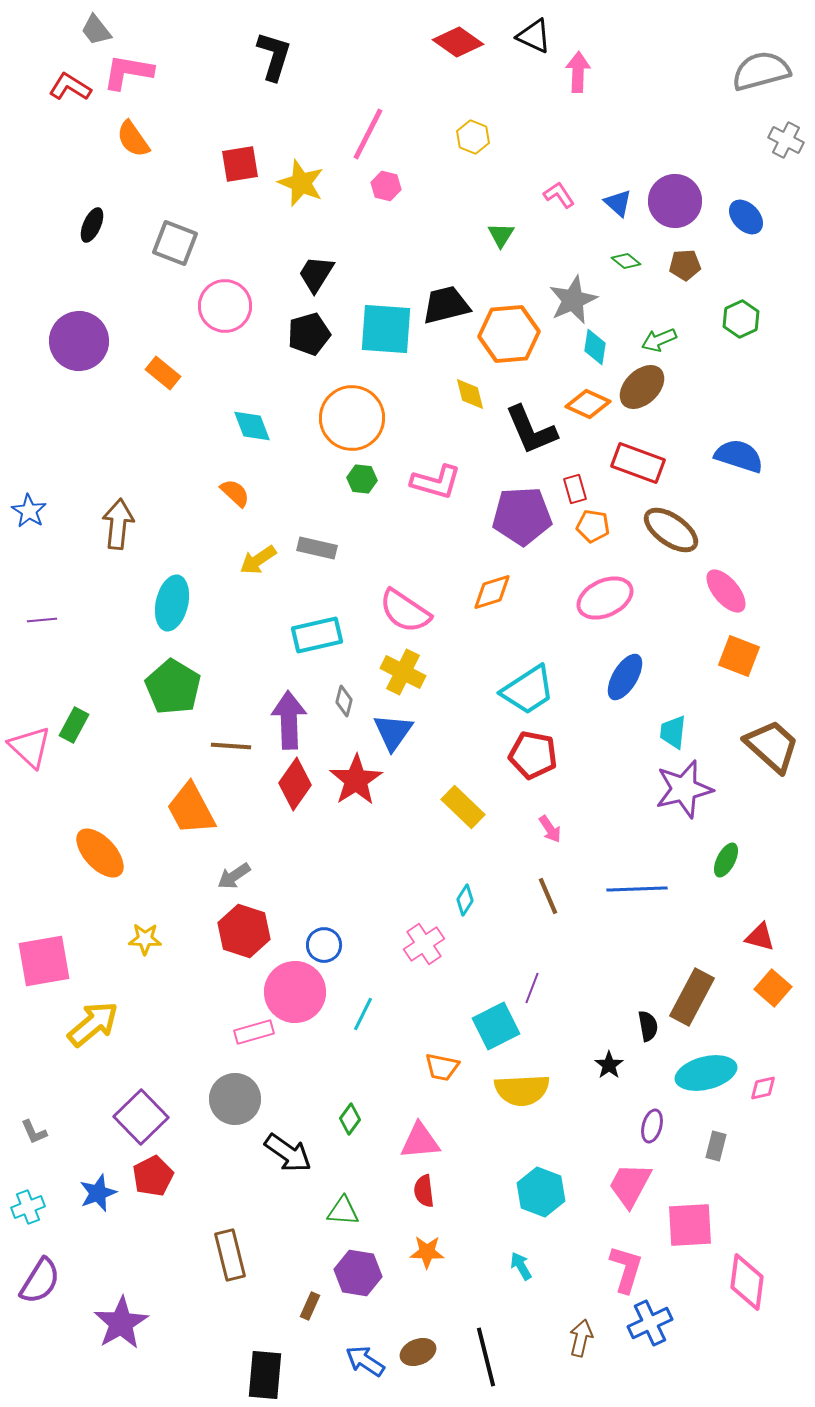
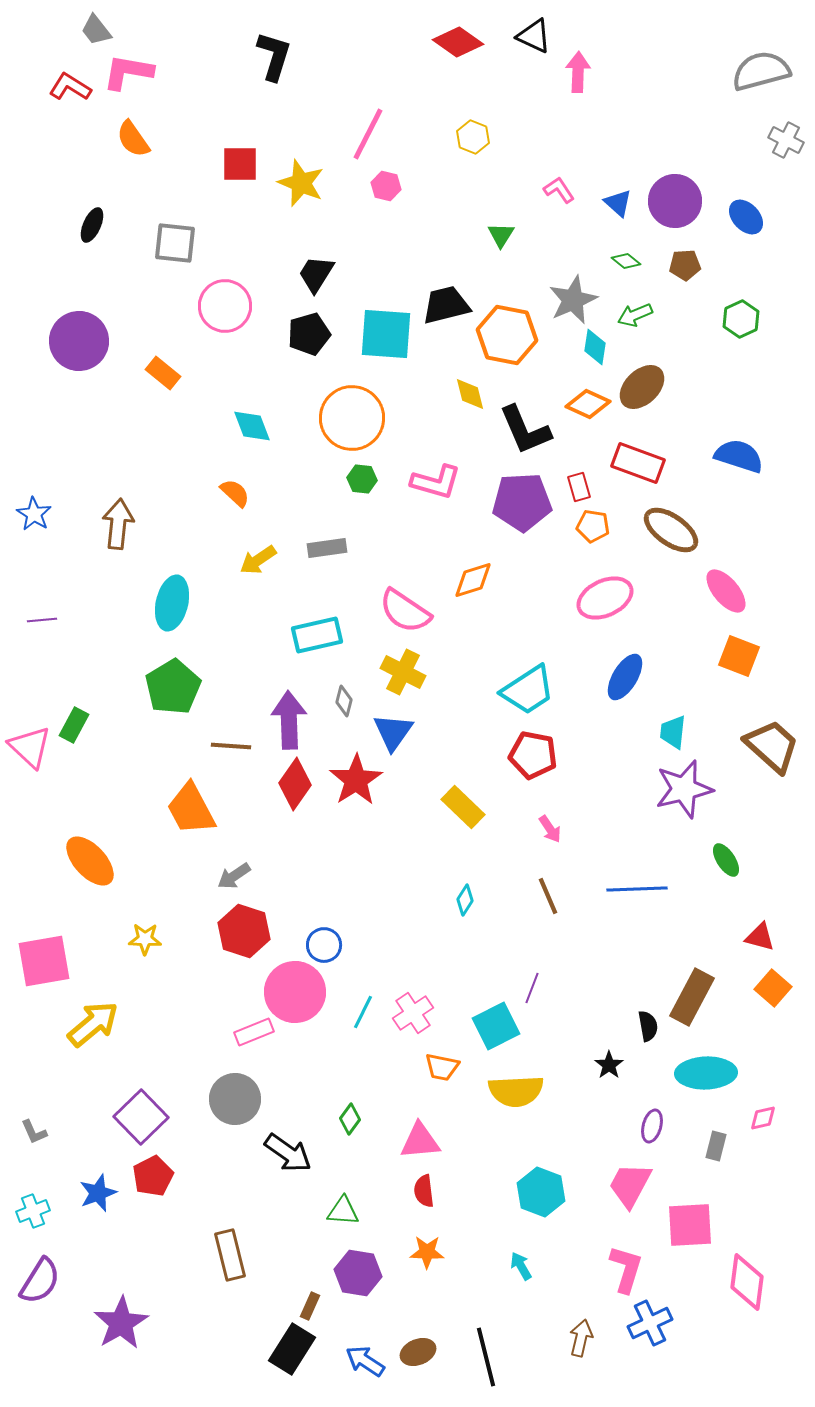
red square at (240, 164): rotated 9 degrees clockwise
pink L-shape at (559, 195): moved 5 px up
gray square at (175, 243): rotated 15 degrees counterclockwise
cyan square at (386, 329): moved 5 px down
orange hexagon at (509, 334): moved 2 px left, 1 px down; rotated 16 degrees clockwise
green arrow at (659, 340): moved 24 px left, 25 px up
black L-shape at (531, 430): moved 6 px left
red rectangle at (575, 489): moved 4 px right, 2 px up
blue star at (29, 511): moved 5 px right, 3 px down
purple pentagon at (522, 516): moved 14 px up
gray rectangle at (317, 548): moved 10 px right; rotated 21 degrees counterclockwise
orange diamond at (492, 592): moved 19 px left, 12 px up
green pentagon at (173, 687): rotated 10 degrees clockwise
orange ellipse at (100, 853): moved 10 px left, 8 px down
green ellipse at (726, 860): rotated 60 degrees counterclockwise
pink cross at (424, 944): moved 11 px left, 69 px down
cyan line at (363, 1014): moved 2 px up
pink rectangle at (254, 1032): rotated 6 degrees counterclockwise
cyan ellipse at (706, 1073): rotated 12 degrees clockwise
pink diamond at (763, 1088): moved 30 px down
yellow semicircle at (522, 1090): moved 6 px left, 1 px down
cyan cross at (28, 1207): moved 5 px right, 4 px down
black rectangle at (265, 1375): moved 27 px right, 26 px up; rotated 27 degrees clockwise
